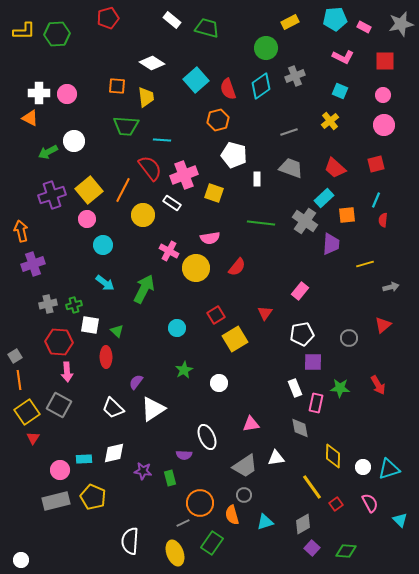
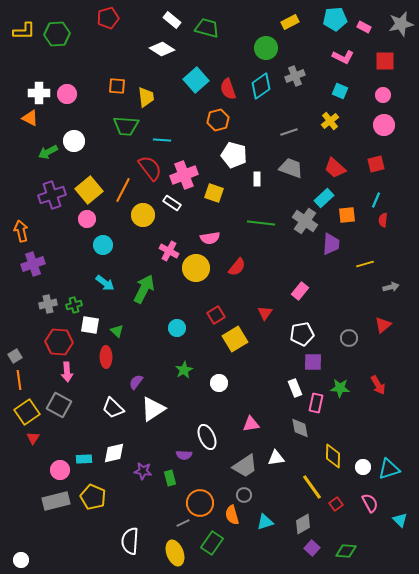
white diamond at (152, 63): moved 10 px right, 14 px up
